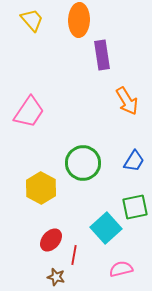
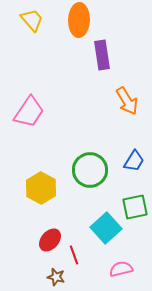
green circle: moved 7 px right, 7 px down
red ellipse: moved 1 px left
red line: rotated 30 degrees counterclockwise
